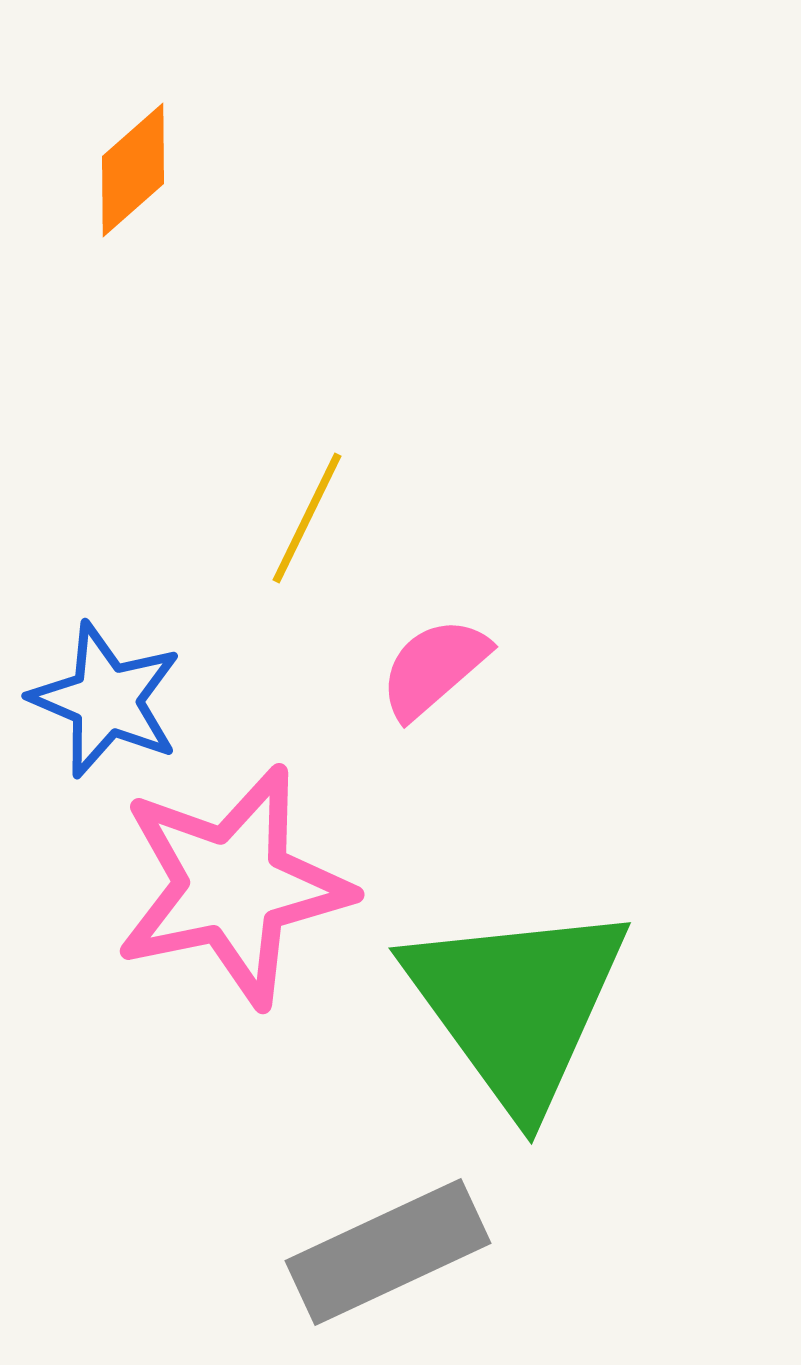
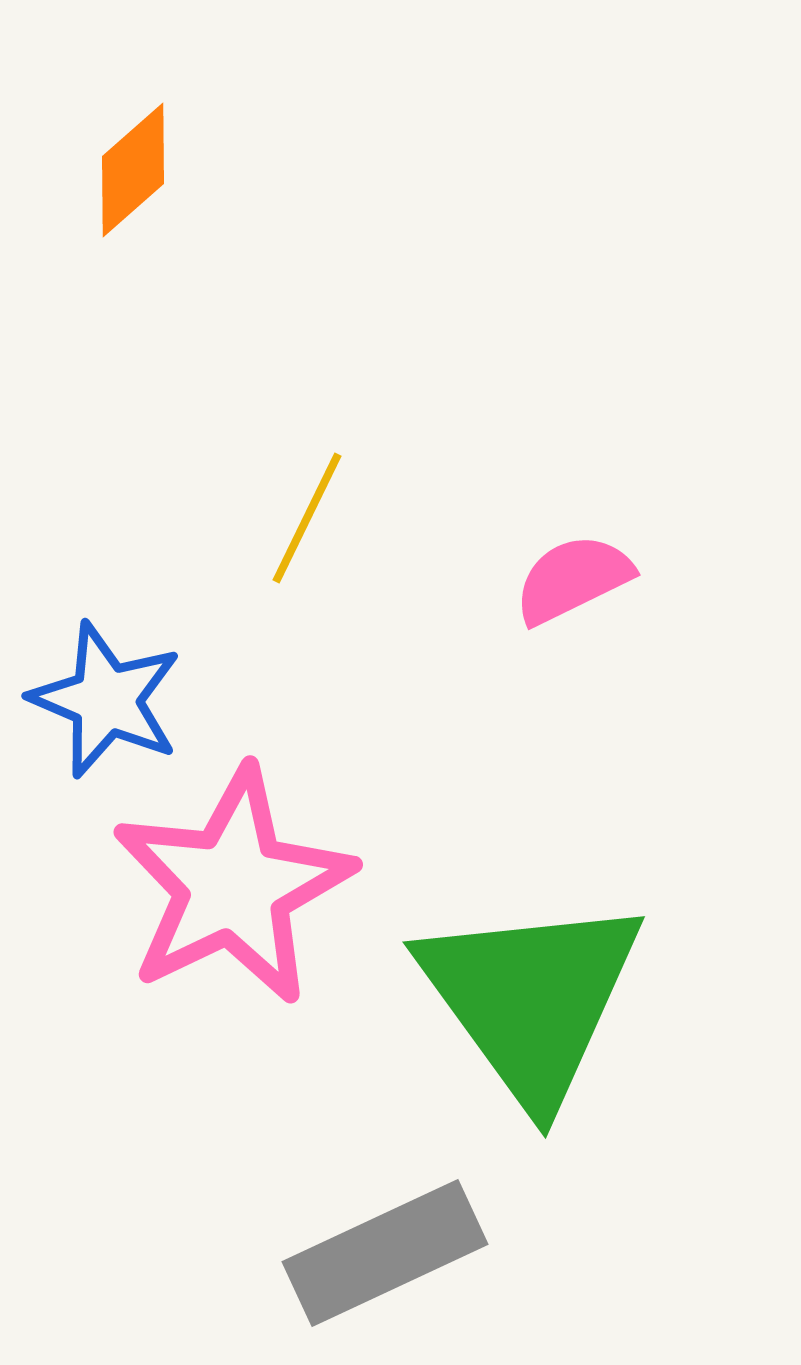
pink semicircle: moved 139 px right, 89 px up; rotated 15 degrees clockwise
pink star: rotated 14 degrees counterclockwise
green triangle: moved 14 px right, 6 px up
gray rectangle: moved 3 px left, 1 px down
